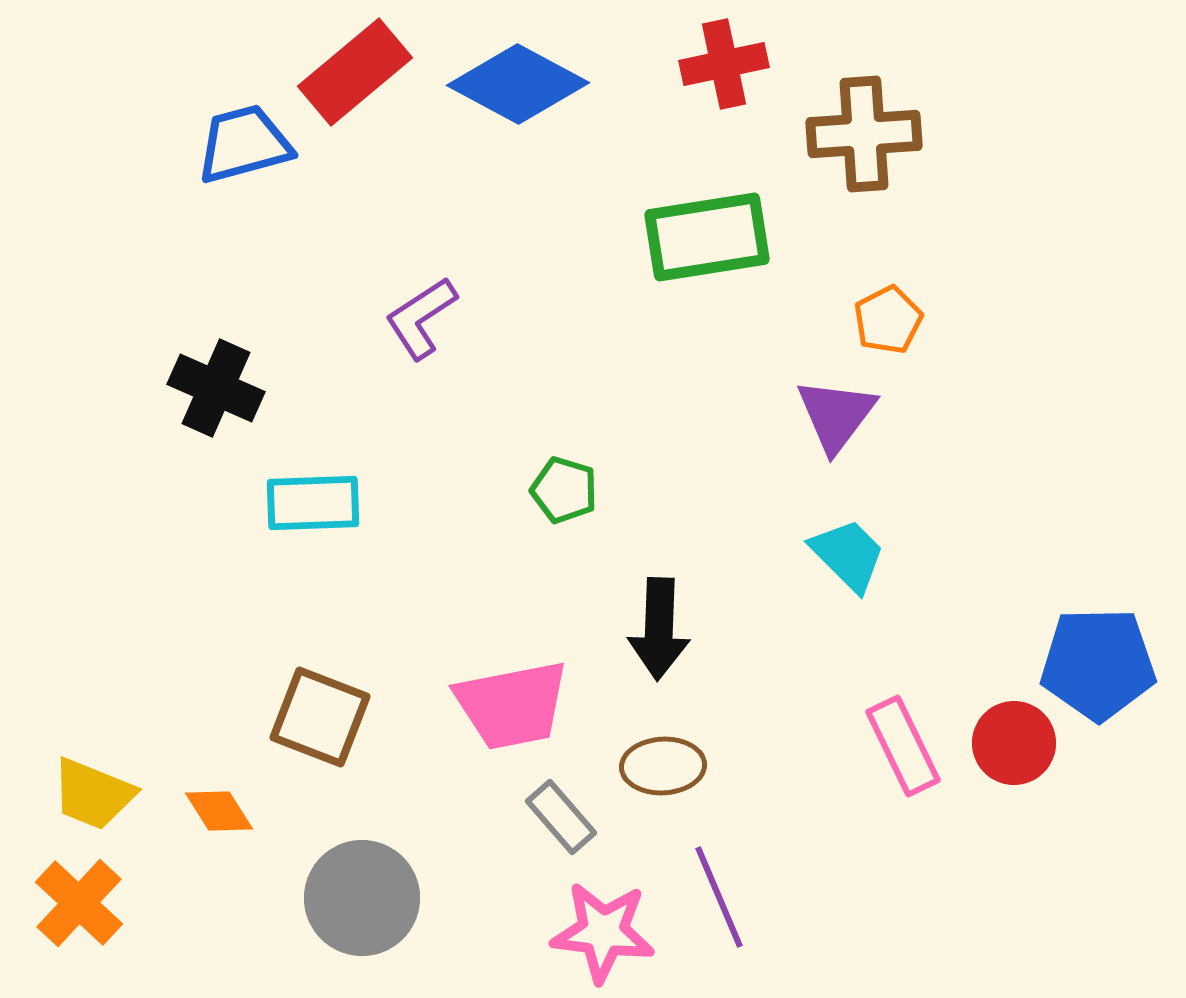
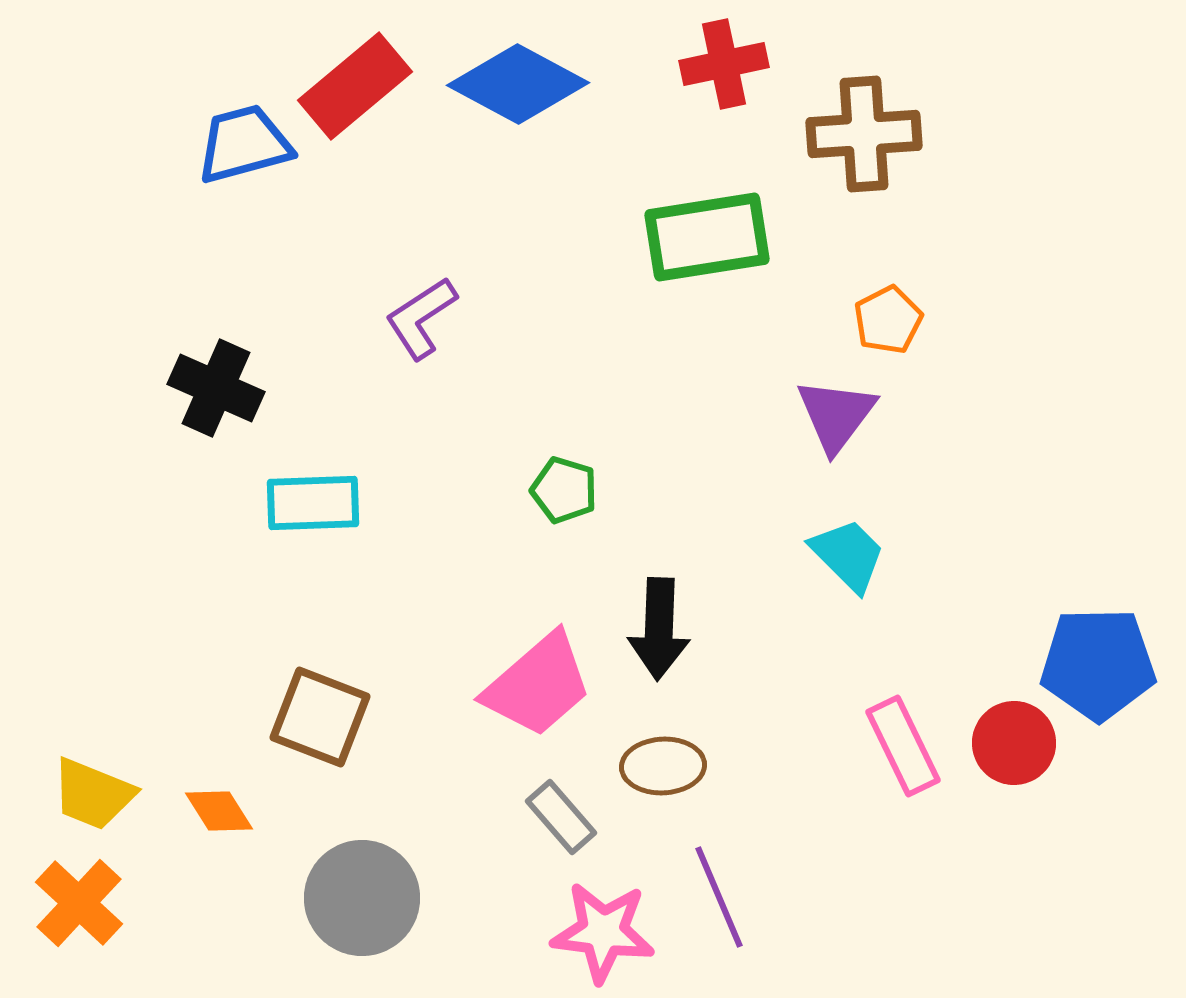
red rectangle: moved 14 px down
pink trapezoid: moved 26 px right, 20 px up; rotated 30 degrees counterclockwise
